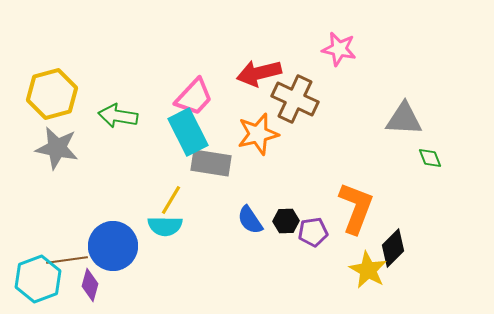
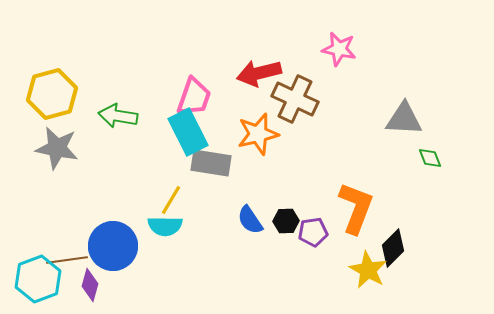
pink trapezoid: rotated 24 degrees counterclockwise
